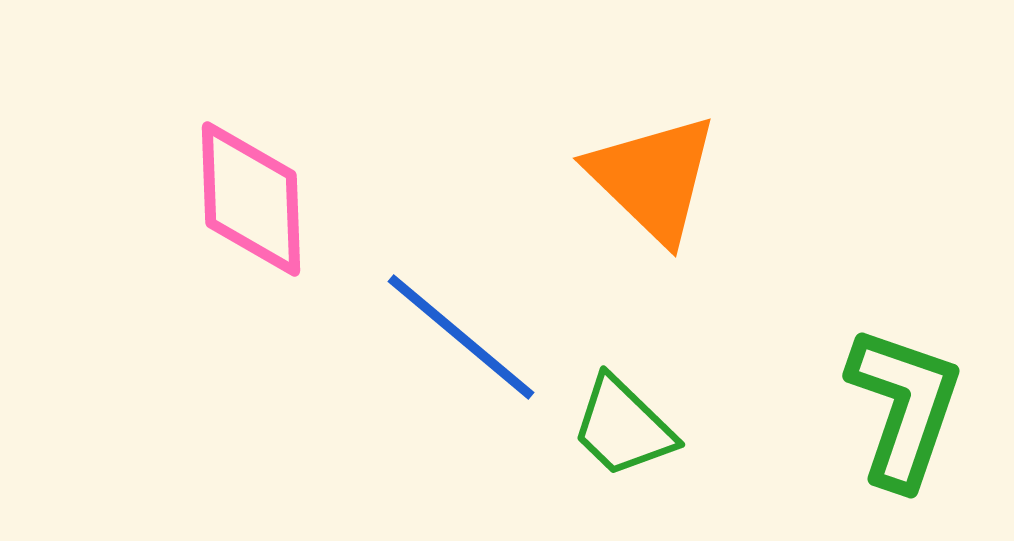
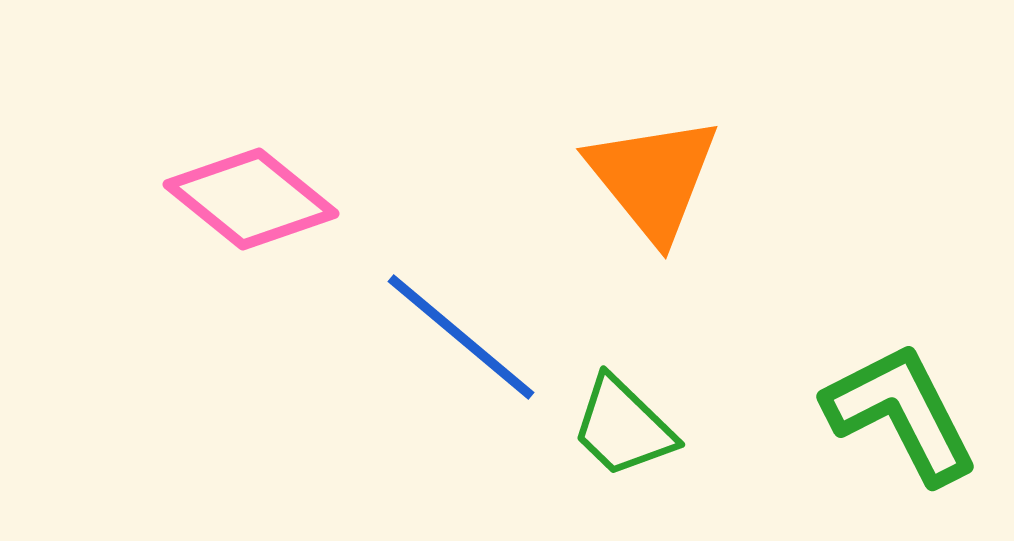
orange triangle: rotated 7 degrees clockwise
pink diamond: rotated 49 degrees counterclockwise
green L-shape: moved 3 px left, 6 px down; rotated 46 degrees counterclockwise
